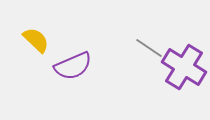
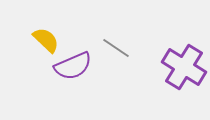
yellow semicircle: moved 10 px right
gray line: moved 33 px left
